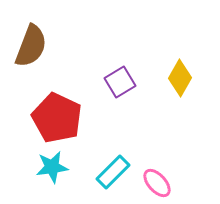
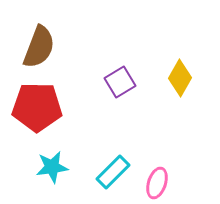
brown semicircle: moved 8 px right, 1 px down
red pentagon: moved 20 px left, 11 px up; rotated 24 degrees counterclockwise
pink ellipse: rotated 60 degrees clockwise
